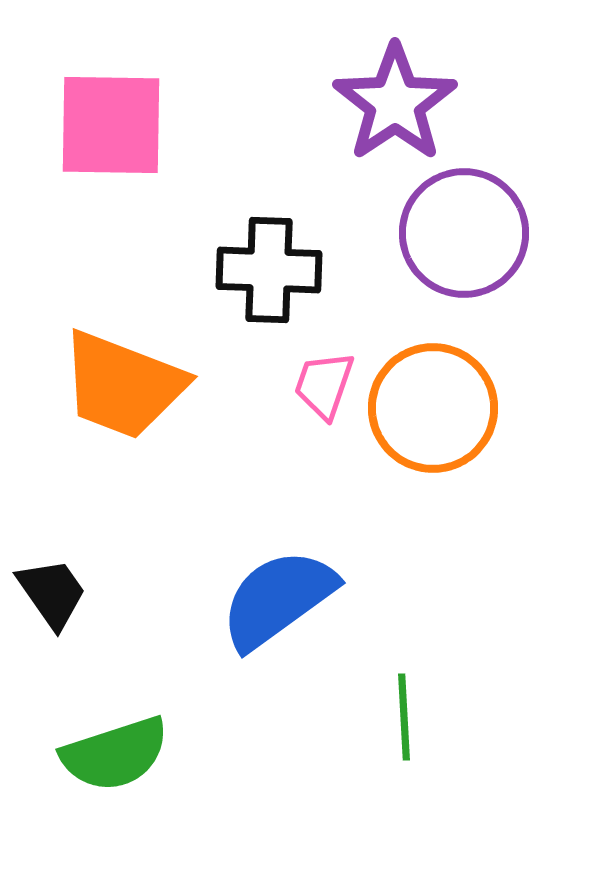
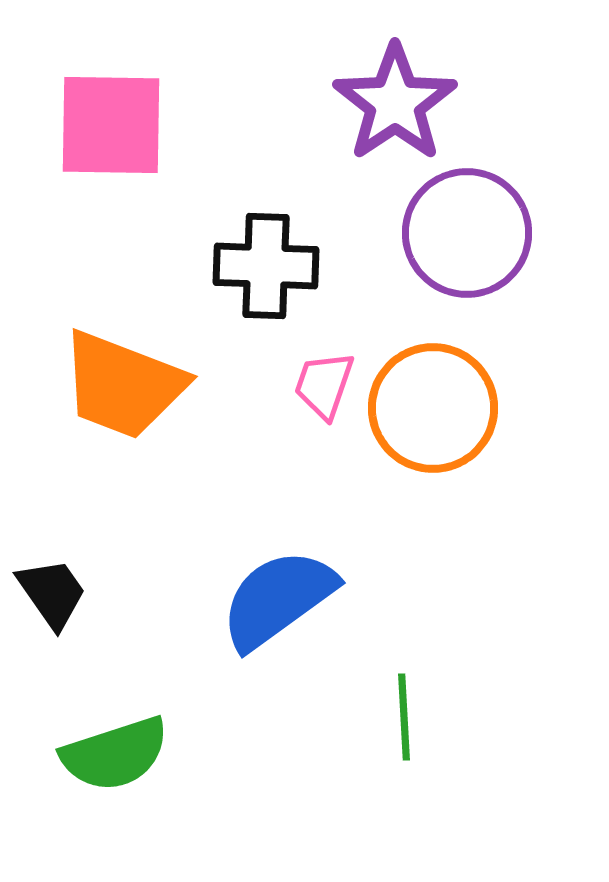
purple circle: moved 3 px right
black cross: moved 3 px left, 4 px up
